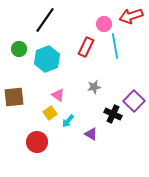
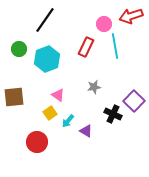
purple triangle: moved 5 px left, 3 px up
